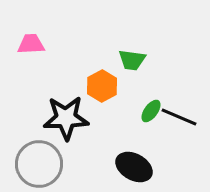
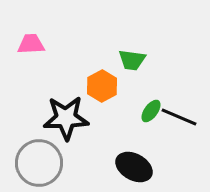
gray circle: moved 1 px up
